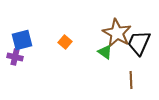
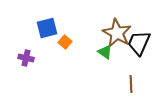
blue square: moved 25 px right, 12 px up
purple cross: moved 11 px right, 1 px down
brown line: moved 4 px down
